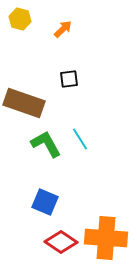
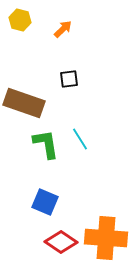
yellow hexagon: moved 1 px down
green L-shape: rotated 20 degrees clockwise
